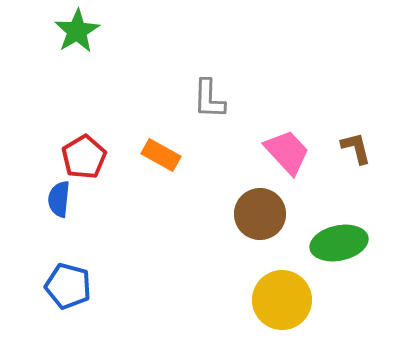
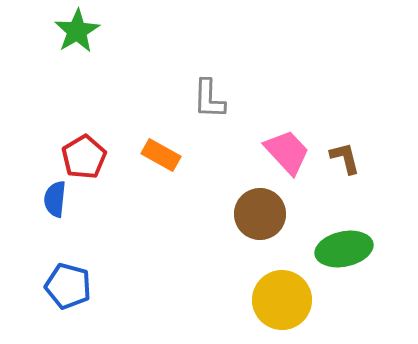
brown L-shape: moved 11 px left, 10 px down
blue semicircle: moved 4 px left
green ellipse: moved 5 px right, 6 px down
